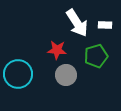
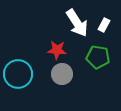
white rectangle: moved 1 px left; rotated 64 degrees counterclockwise
green pentagon: moved 2 px right, 1 px down; rotated 25 degrees clockwise
gray circle: moved 4 px left, 1 px up
